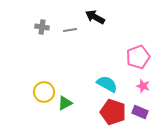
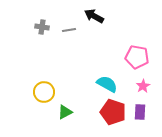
black arrow: moved 1 px left, 1 px up
gray line: moved 1 px left
pink pentagon: moved 1 px left; rotated 30 degrees clockwise
pink star: rotated 24 degrees clockwise
green triangle: moved 9 px down
purple rectangle: rotated 70 degrees clockwise
